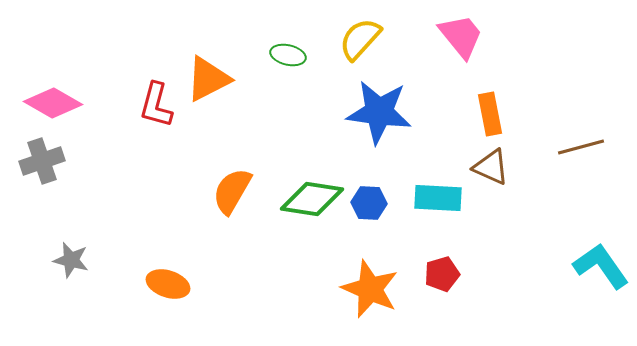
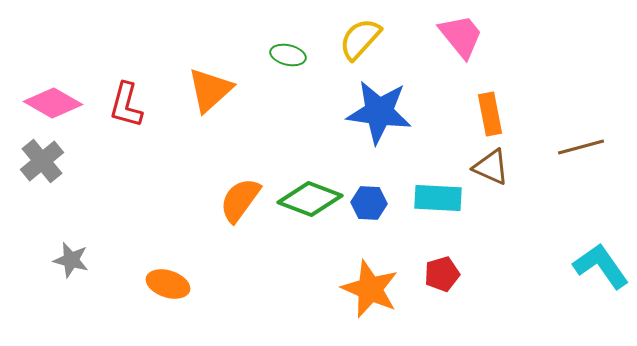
orange triangle: moved 2 px right, 11 px down; rotated 15 degrees counterclockwise
red L-shape: moved 30 px left
gray cross: rotated 21 degrees counterclockwise
orange semicircle: moved 8 px right, 9 px down; rotated 6 degrees clockwise
green diamond: moved 2 px left; rotated 12 degrees clockwise
